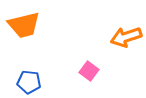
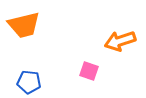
orange arrow: moved 6 px left, 4 px down
pink square: rotated 18 degrees counterclockwise
